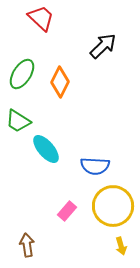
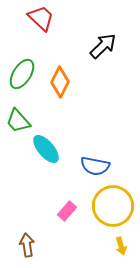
green trapezoid: rotated 16 degrees clockwise
blue semicircle: rotated 8 degrees clockwise
